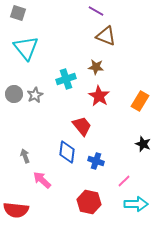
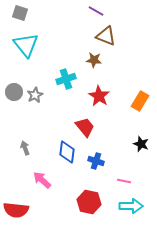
gray square: moved 2 px right
cyan triangle: moved 3 px up
brown star: moved 2 px left, 7 px up
gray circle: moved 2 px up
red trapezoid: moved 3 px right, 1 px down
black star: moved 2 px left
gray arrow: moved 8 px up
pink line: rotated 56 degrees clockwise
cyan arrow: moved 5 px left, 2 px down
